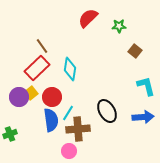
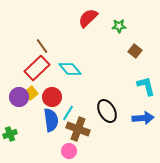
cyan diamond: rotated 50 degrees counterclockwise
blue arrow: moved 1 px down
brown cross: rotated 25 degrees clockwise
